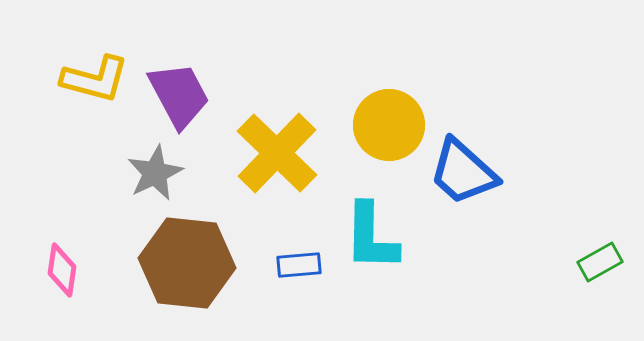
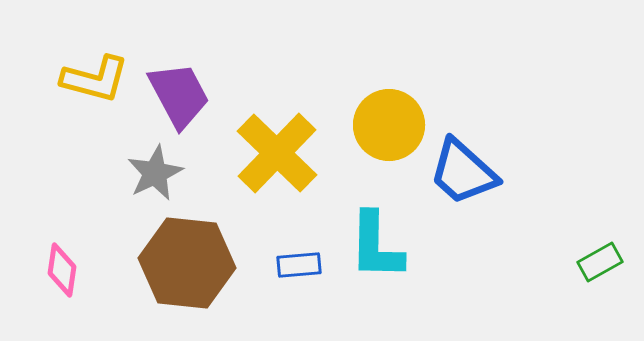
cyan L-shape: moved 5 px right, 9 px down
